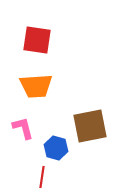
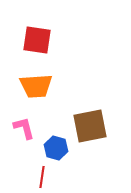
pink L-shape: moved 1 px right
